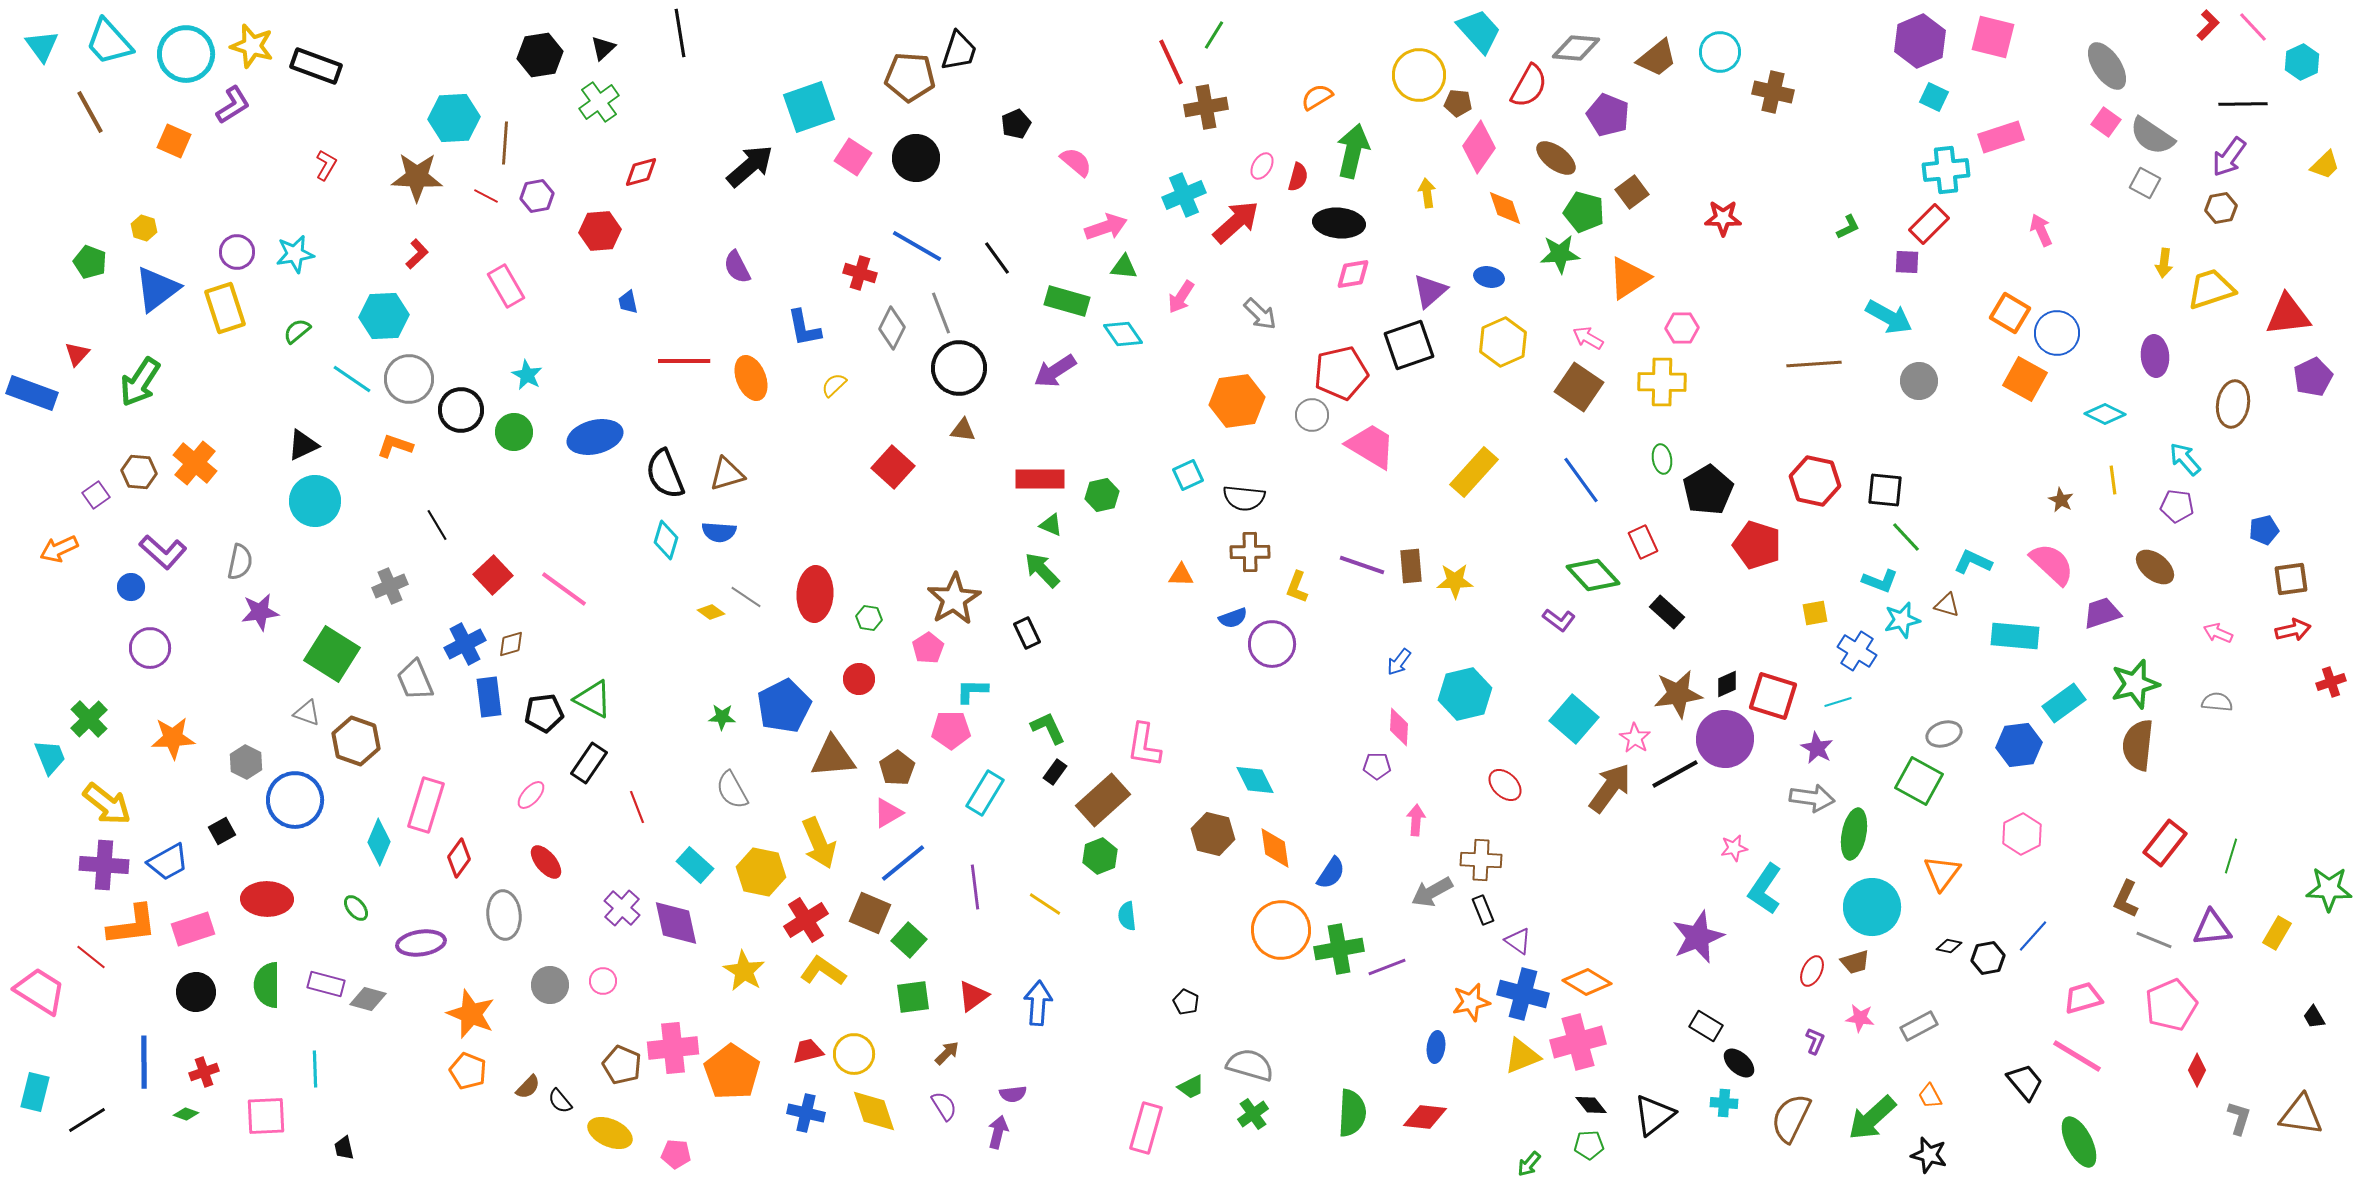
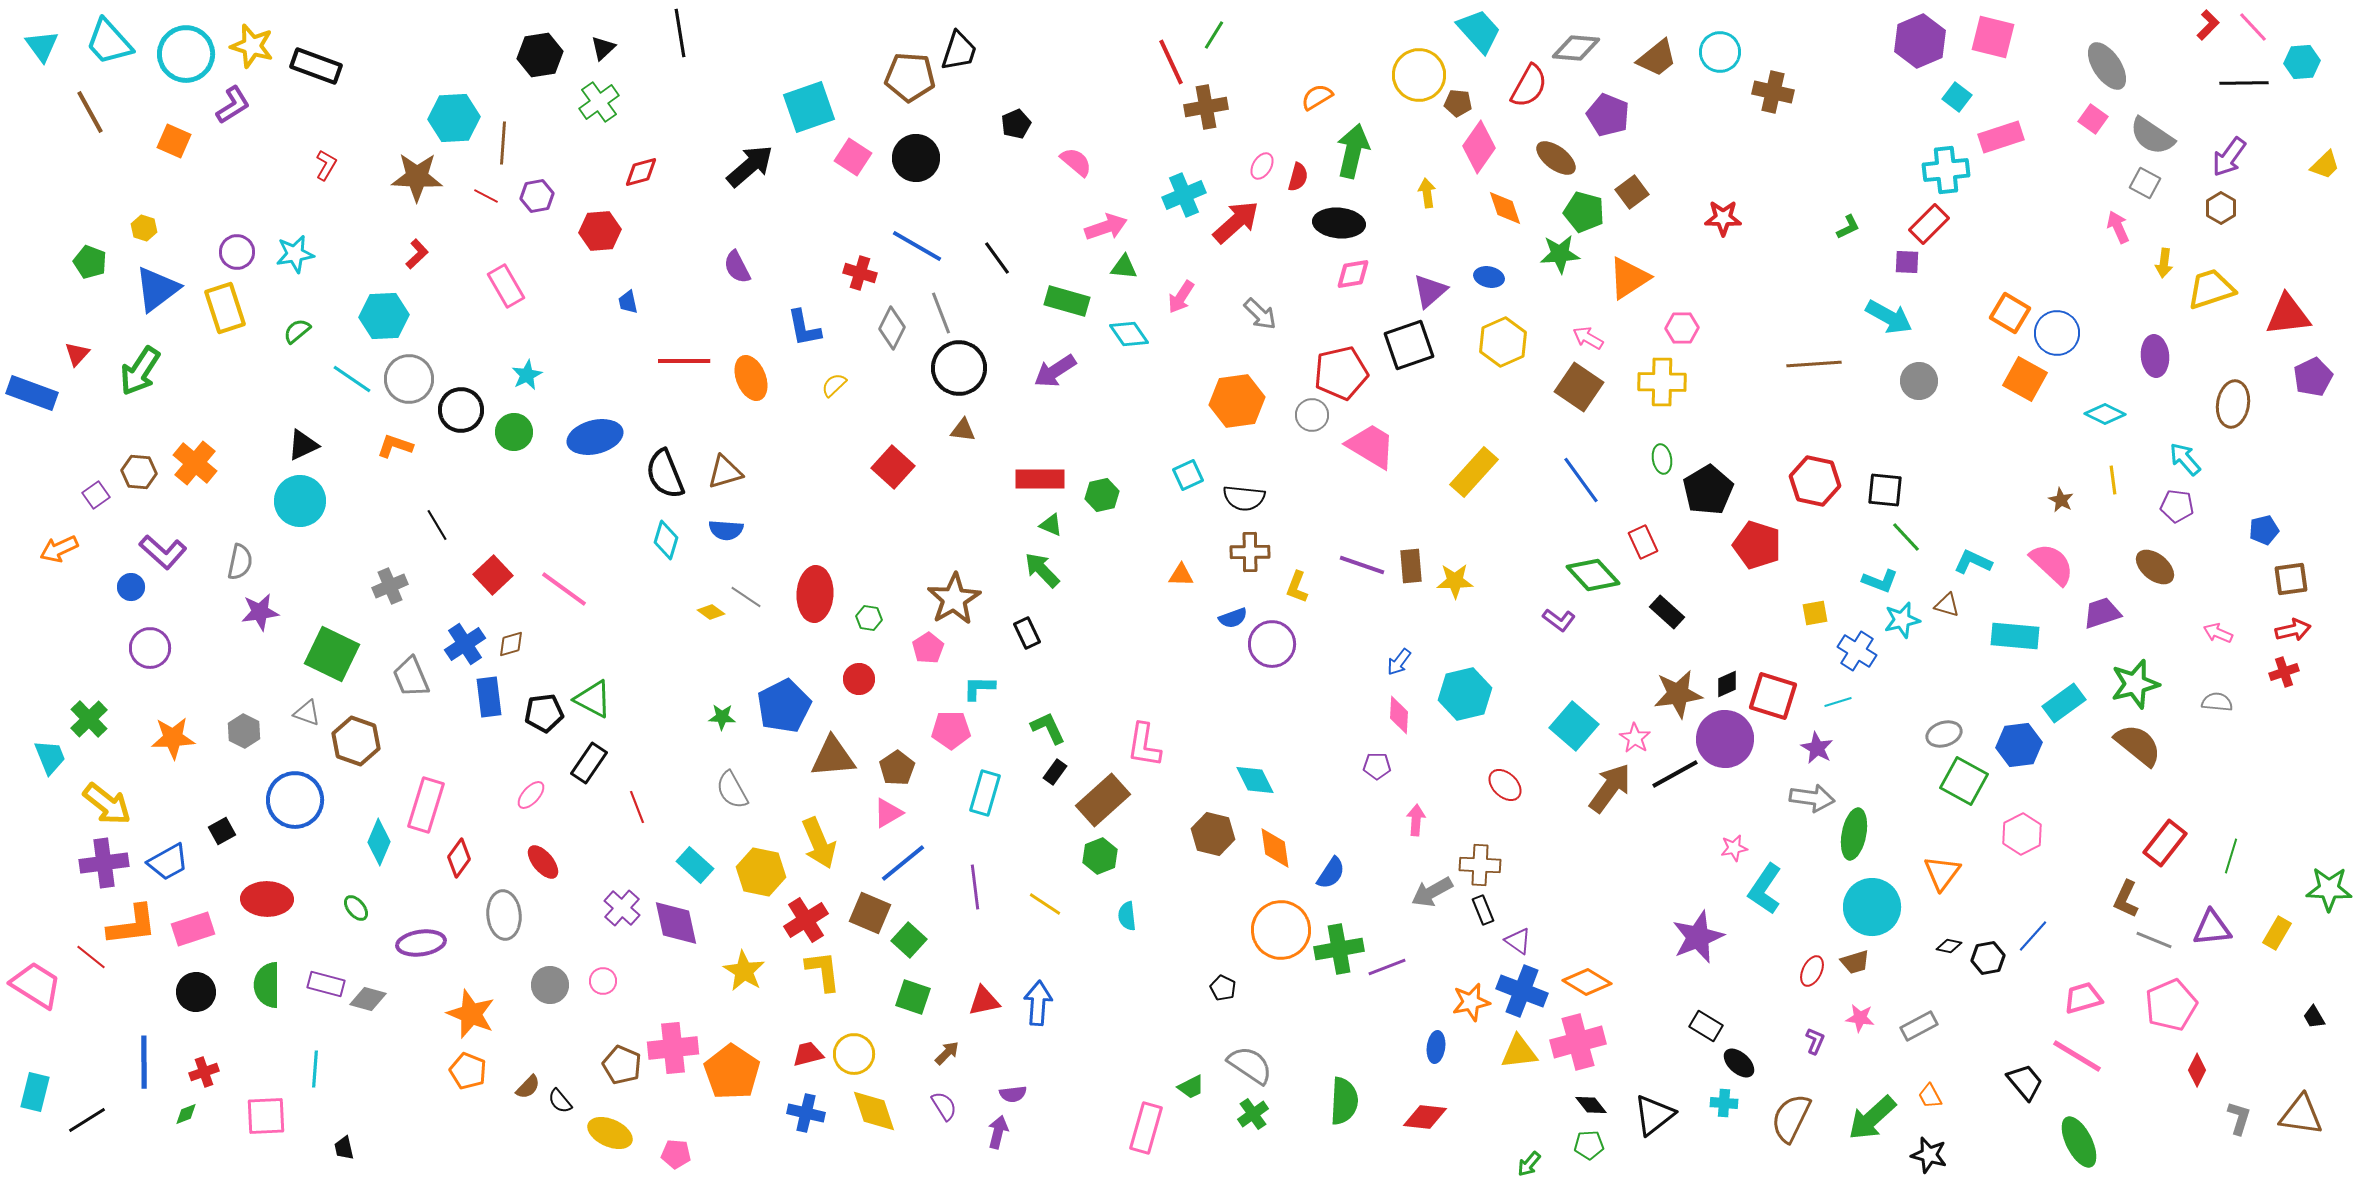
cyan hexagon at (2302, 62): rotated 20 degrees clockwise
cyan square at (1934, 97): moved 23 px right; rotated 12 degrees clockwise
black line at (2243, 104): moved 1 px right, 21 px up
pink square at (2106, 122): moved 13 px left, 3 px up
brown line at (505, 143): moved 2 px left
brown hexagon at (2221, 208): rotated 20 degrees counterclockwise
pink arrow at (2041, 230): moved 77 px right, 3 px up
cyan diamond at (1123, 334): moved 6 px right
cyan star at (527, 375): rotated 16 degrees clockwise
green arrow at (140, 382): moved 11 px up
brown triangle at (727, 474): moved 2 px left, 2 px up
cyan circle at (315, 501): moved 15 px left
blue semicircle at (719, 532): moved 7 px right, 2 px up
blue cross at (465, 644): rotated 6 degrees counterclockwise
green square at (332, 654): rotated 6 degrees counterclockwise
gray trapezoid at (415, 680): moved 4 px left, 3 px up
red cross at (2331, 682): moved 47 px left, 10 px up
cyan L-shape at (972, 691): moved 7 px right, 3 px up
cyan square at (1574, 719): moved 7 px down
pink diamond at (1399, 727): moved 12 px up
brown semicircle at (2138, 745): rotated 123 degrees clockwise
gray hexagon at (246, 762): moved 2 px left, 31 px up
green square at (1919, 781): moved 45 px right
cyan rectangle at (985, 793): rotated 15 degrees counterclockwise
brown cross at (1481, 860): moved 1 px left, 5 px down
red ellipse at (546, 862): moved 3 px left
purple cross at (104, 865): moved 2 px up; rotated 12 degrees counterclockwise
yellow L-shape at (823, 971): rotated 48 degrees clockwise
pink trapezoid at (40, 991): moved 4 px left, 6 px up
blue cross at (1523, 994): moved 1 px left, 3 px up; rotated 6 degrees clockwise
red triangle at (973, 996): moved 11 px right, 5 px down; rotated 24 degrees clockwise
green square at (913, 997): rotated 27 degrees clockwise
black pentagon at (1186, 1002): moved 37 px right, 14 px up
red trapezoid at (808, 1051): moved 3 px down
yellow triangle at (1522, 1056): moved 3 px left, 4 px up; rotated 15 degrees clockwise
gray semicircle at (1250, 1065): rotated 18 degrees clockwise
cyan line at (315, 1069): rotated 6 degrees clockwise
green semicircle at (1352, 1113): moved 8 px left, 12 px up
green diamond at (186, 1114): rotated 40 degrees counterclockwise
